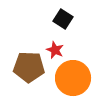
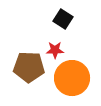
red star: rotated 24 degrees counterclockwise
orange circle: moved 1 px left
